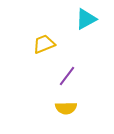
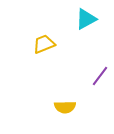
purple line: moved 33 px right
yellow semicircle: moved 1 px left, 1 px up
